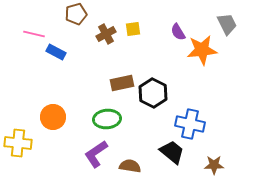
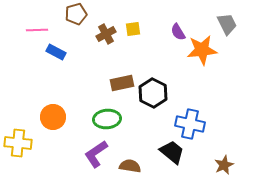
pink line: moved 3 px right, 4 px up; rotated 15 degrees counterclockwise
brown star: moved 10 px right; rotated 24 degrees counterclockwise
